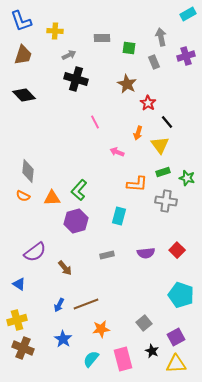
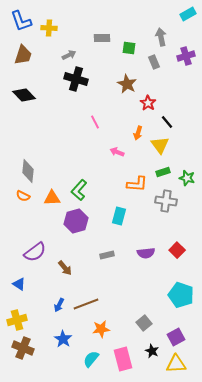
yellow cross at (55, 31): moved 6 px left, 3 px up
